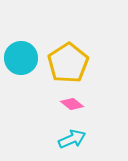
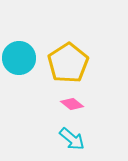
cyan circle: moved 2 px left
cyan arrow: rotated 64 degrees clockwise
